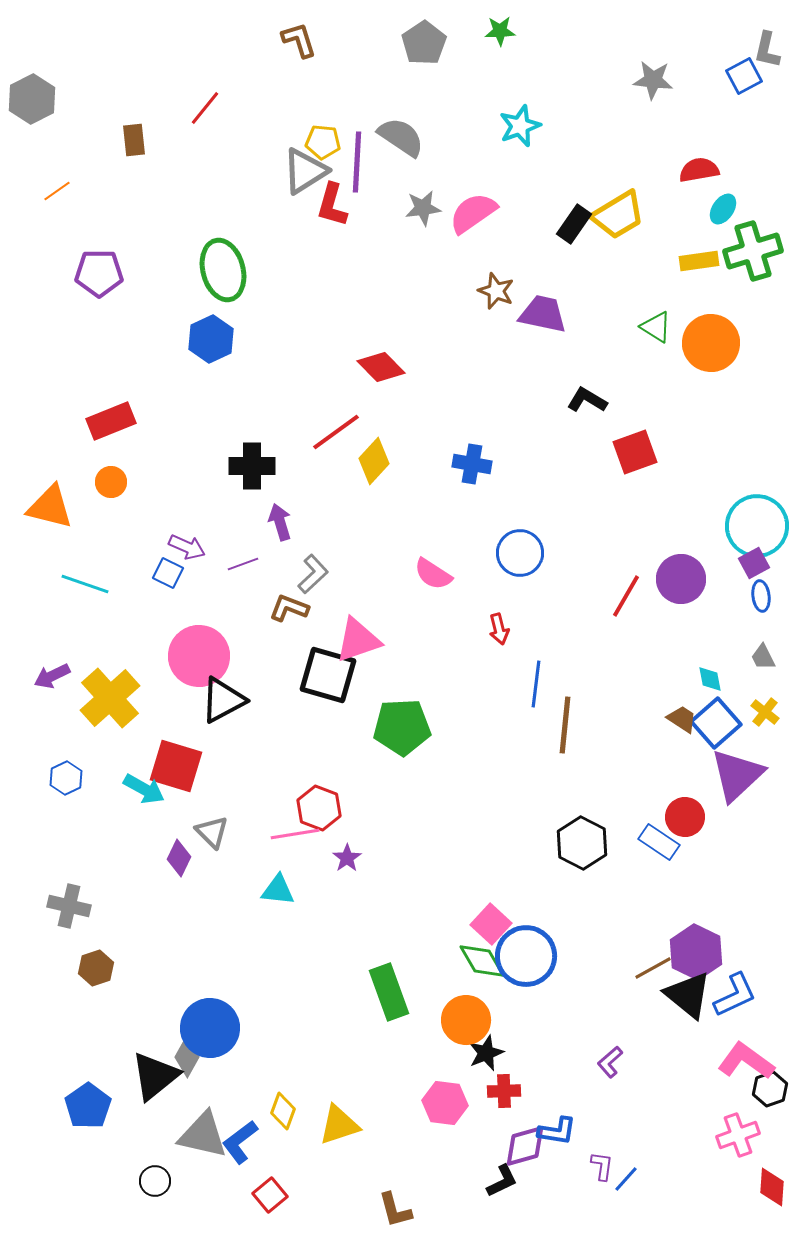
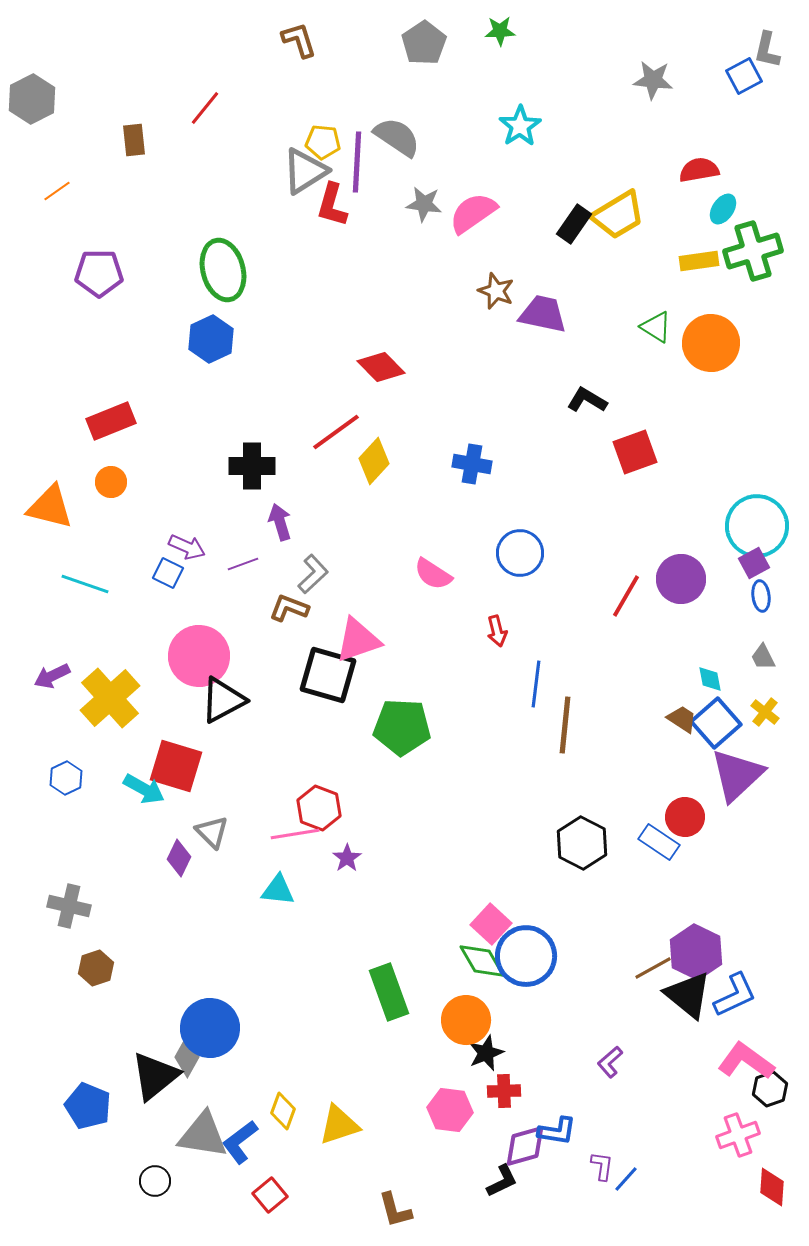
cyan star at (520, 126): rotated 12 degrees counterclockwise
gray semicircle at (401, 137): moved 4 px left
gray star at (423, 208): moved 1 px right, 4 px up; rotated 15 degrees clockwise
red arrow at (499, 629): moved 2 px left, 2 px down
green pentagon at (402, 727): rotated 6 degrees clockwise
pink hexagon at (445, 1103): moved 5 px right, 7 px down
blue pentagon at (88, 1106): rotated 15 degrees counterclockwise
gray triangle at (203, 1135): rotated 4 degrees counterclockwise
